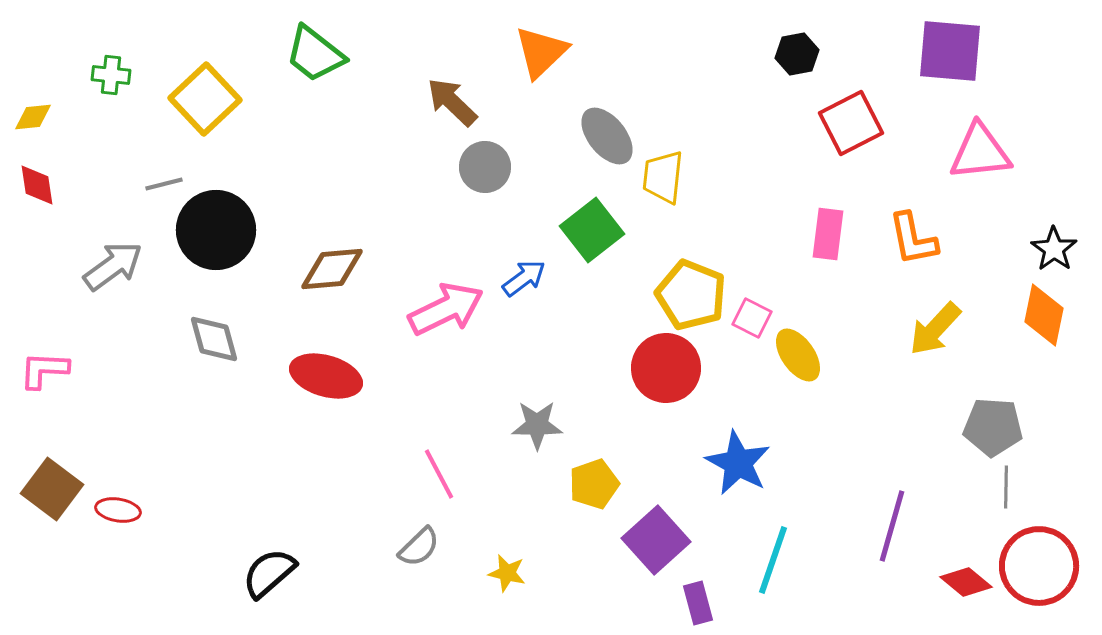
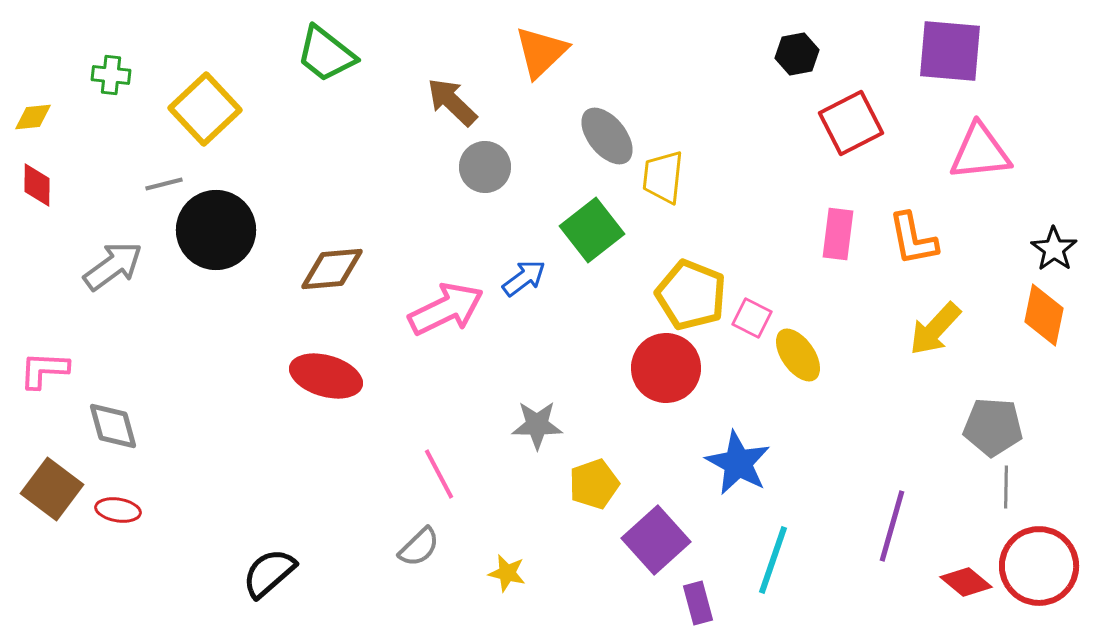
green trapezoid at (315, 54): moved 11 px right
yellow square at (205, 99): moved 10 px down
red diamond at (37, 185): rotated 9 degrees clockwise
pink rectangle at (828, 234): moved 10 px right
gray diamond at (214, 339): moved 101 px left, 87 px down
